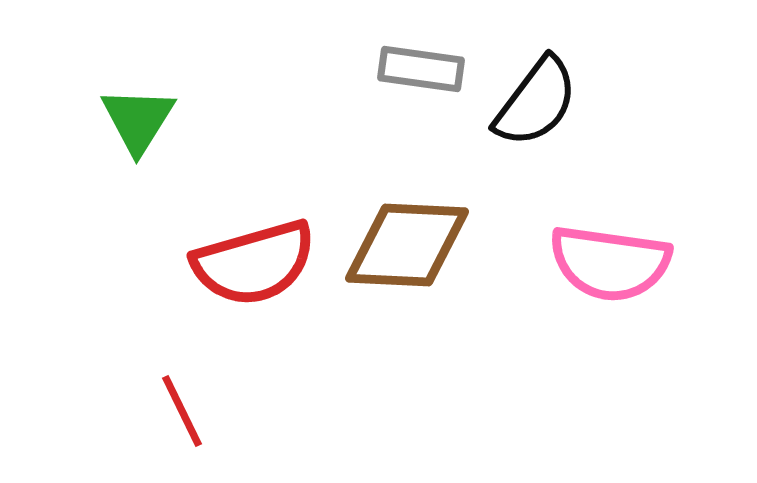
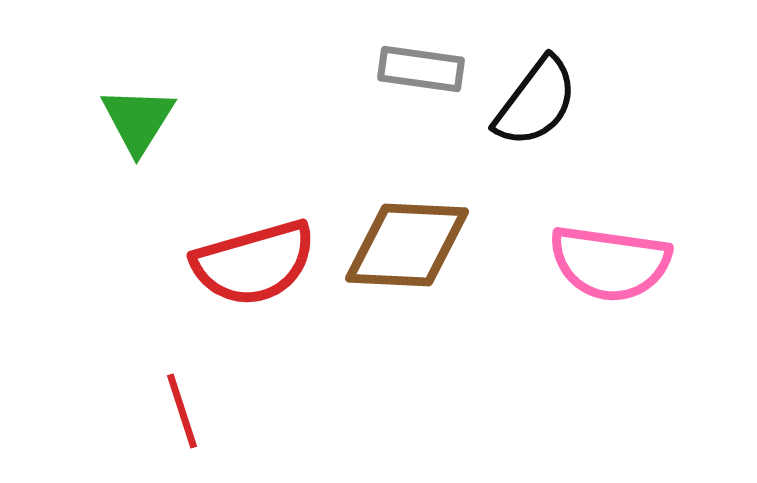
red line: rotated 8 degrees clockwise
